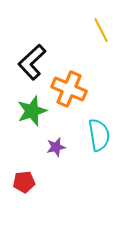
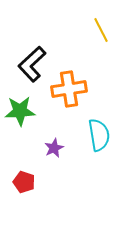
black L-shape: moved 2 px down
orange cross: rotated 32 degrees counterclockwise
green star: moved 12 px left; rotated 16 degrees clockwise
purple star: moved 2 px left, 1 px down; rotated 12 degrees counterclockwise
red pentagon: rotated 25 degrees clockwise
